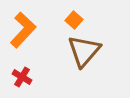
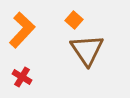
orange L-shape: moved 1 px left
brown triangle: moved 3 px right, 1 px up; rotated 15 degrees counterclockwise
